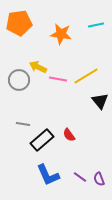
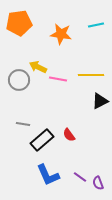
yellow line: moved 5 px right, 1 px up; rotated 30 degrees clockwise
black triangle: rotated 42 degrees clockwise
purple semicircle: moved 1 px left, 4 px down
